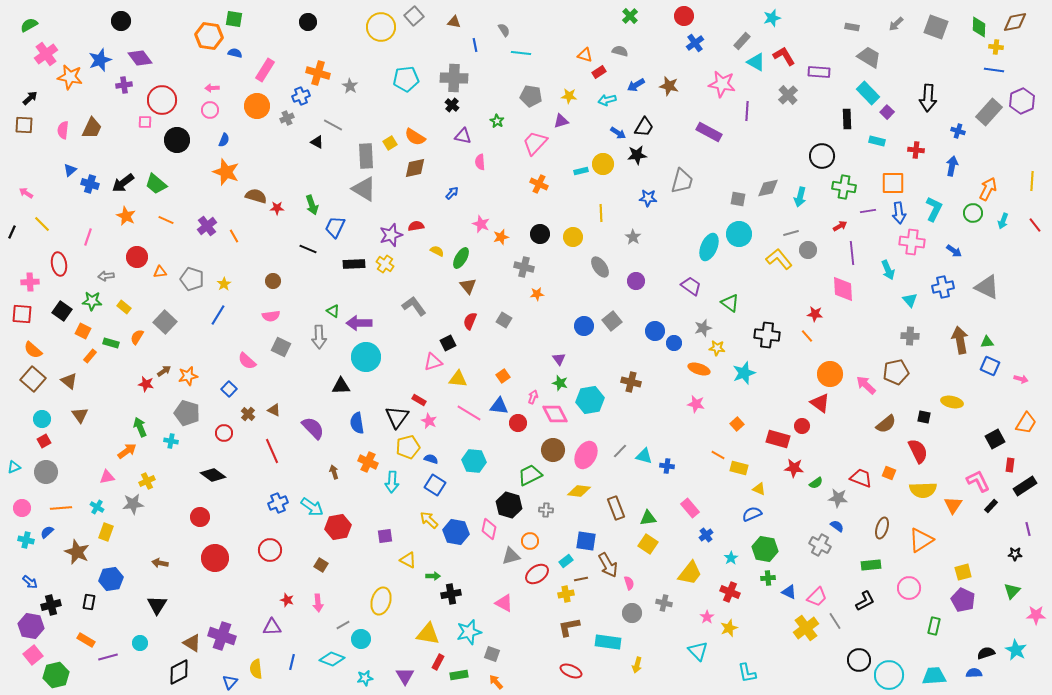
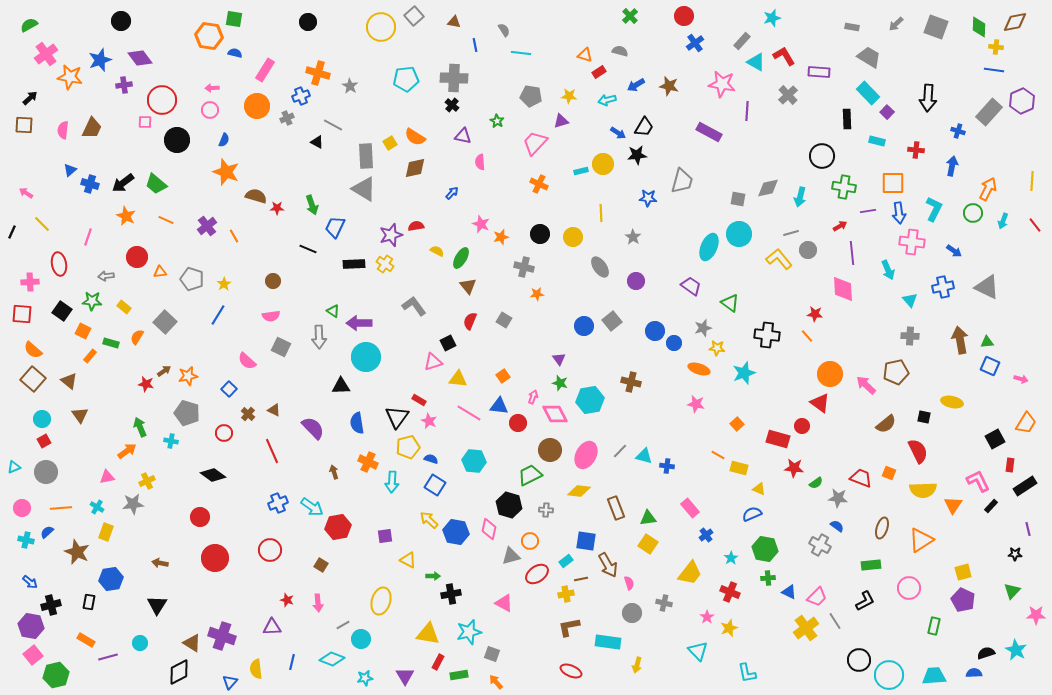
brown circle at (553, 450): moved 3 px left
